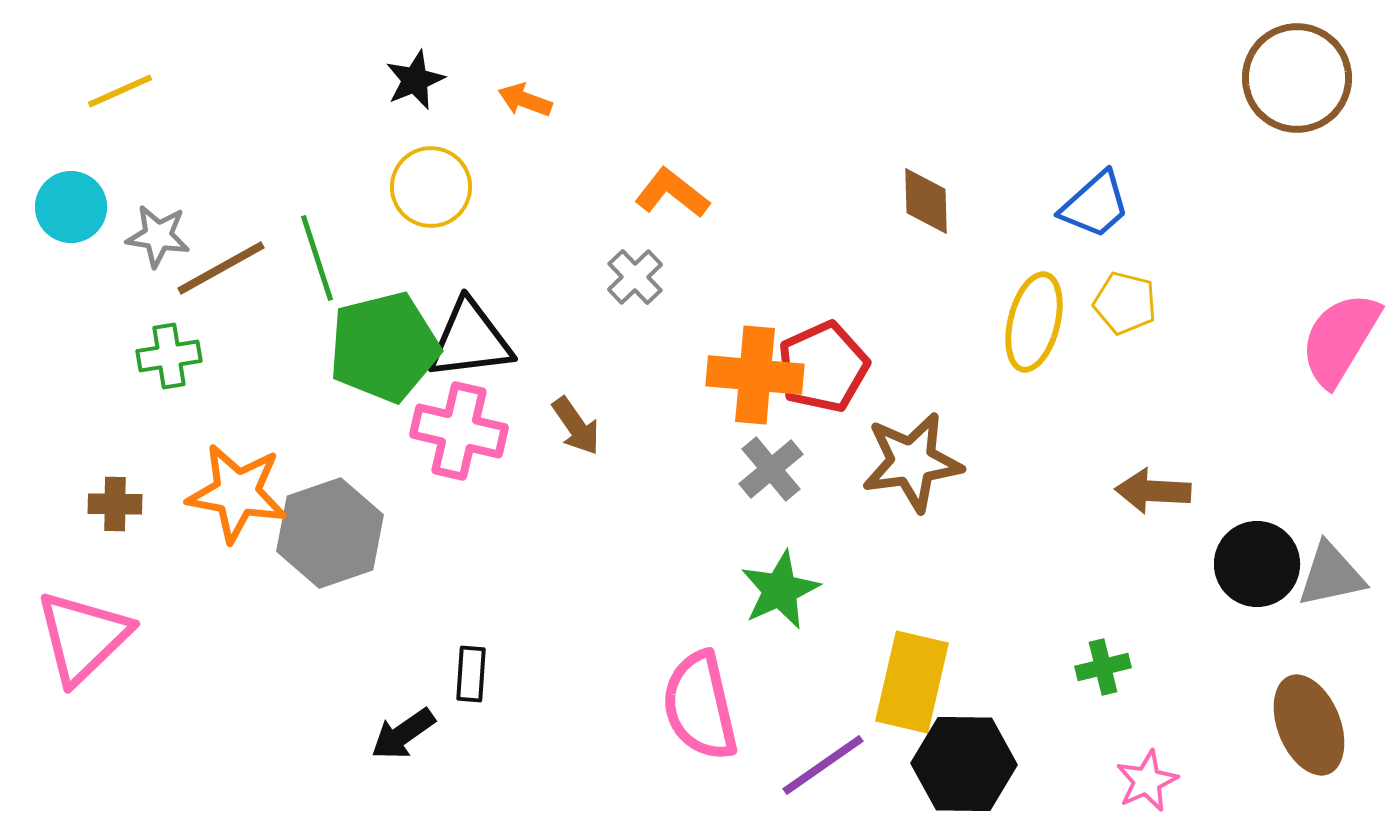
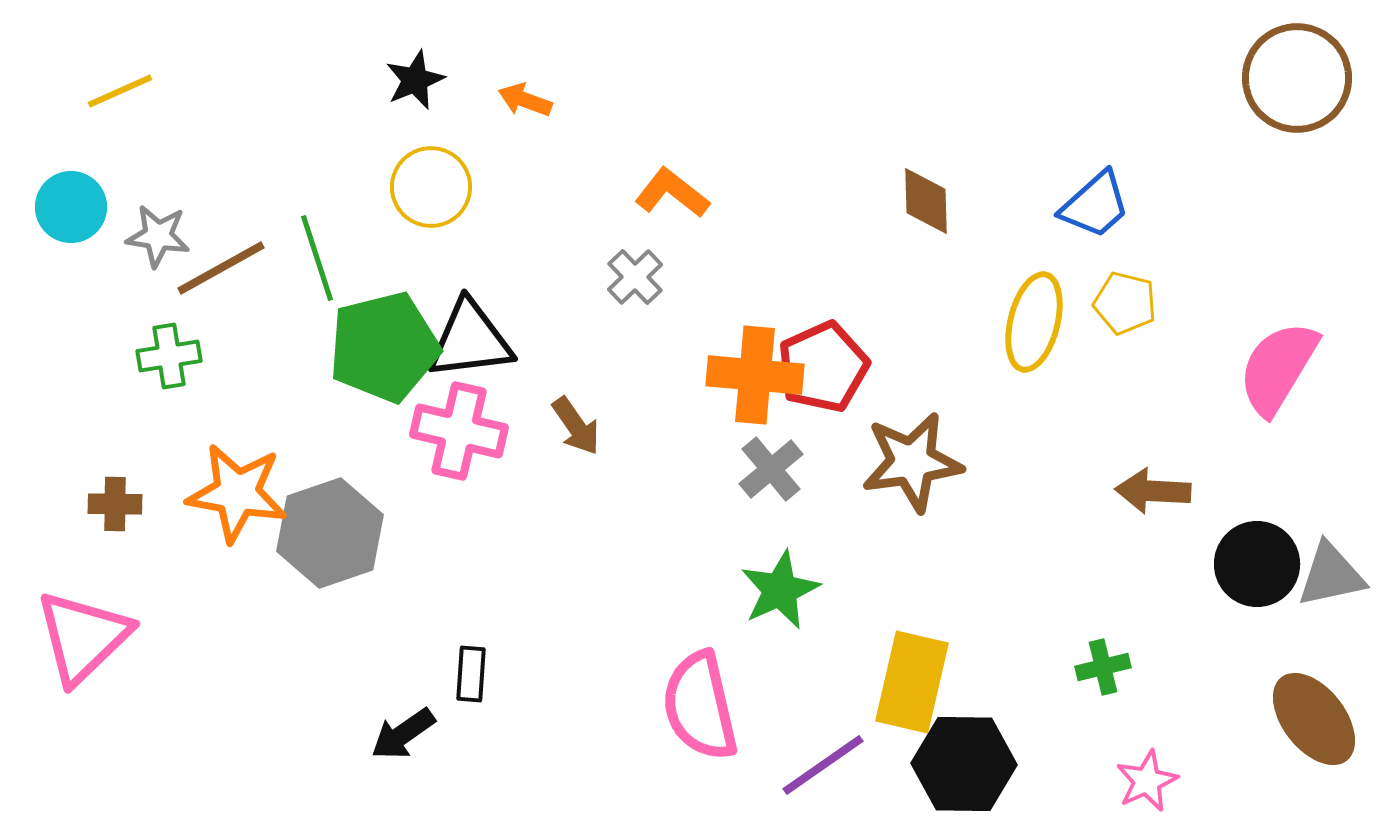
pink semicircle at (1340, 339): moved 62 px left, 29 px down
brown ellipse at (1309, 725): moved 5 px right, 6 px up; rotated 16 degrees counterclockwise
